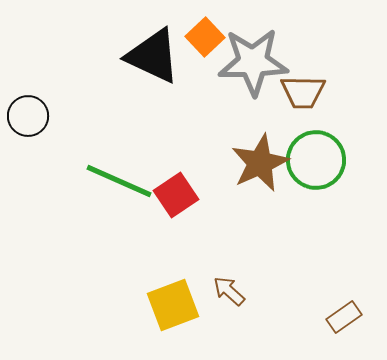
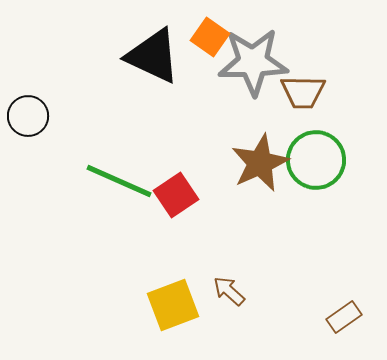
orange square: moved 5 px right; rotated 12 degrees counterclockwise
